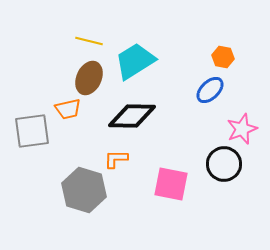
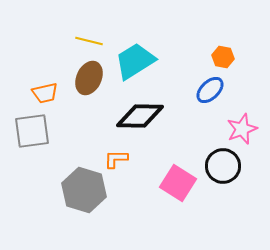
orange trapezoid: moved 23 px left, 16 px up
black diamond: moved 8 px right
black circle: moved 1 px left, 2 px down
pink square: moved 7 px right, 1 px up; rotated 21 degrees clockwise
